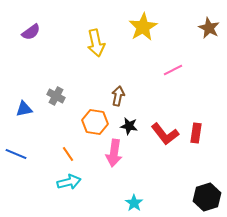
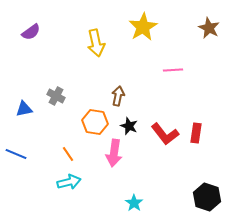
pink line: rotated 24 degrees clockwise
black star: rotated 12 degrees clockwise
black hexagon: rotated 24 degrees counterclockwise
